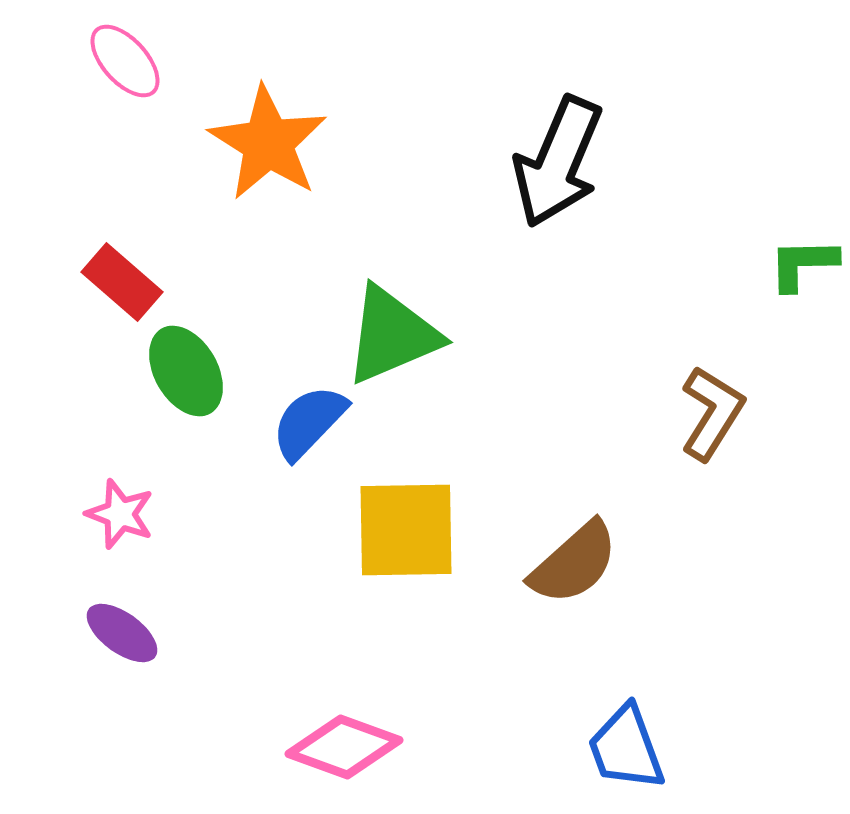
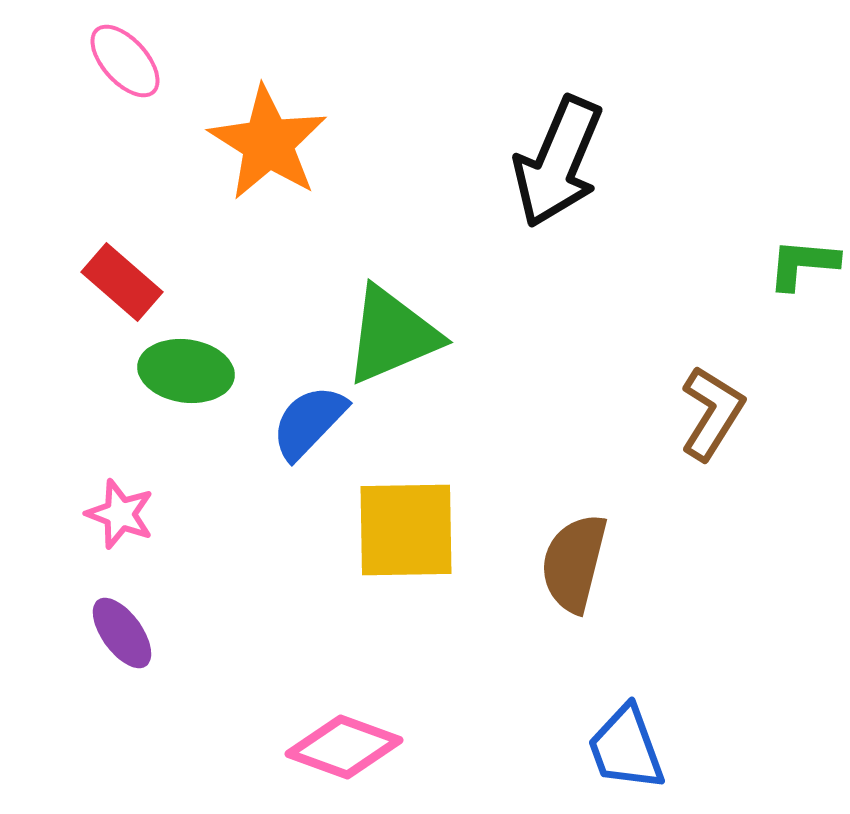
green L-shape: rotated 6 degrees clockwise
green ellipse: rotated 52 degrees counterclockwise
brown semicircle: rotated 146 degrees clockwise
purple ellipse: rotated 18 degrees clockwise
